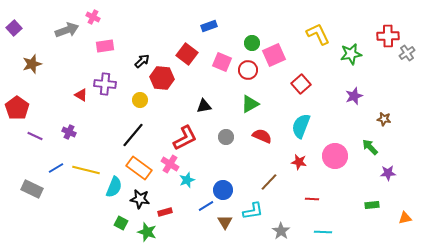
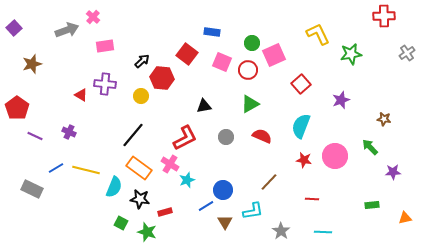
pink cross at (93, 17): rotated 16 degrees clockwise
blue rectangle at (209, 26): moved 3 px right, 6 px down; rotated 28 degrees clockwise
red cross at (388, 36): moved 4 px left, 20 px up
purple star at (354, 96): moved 13 px left, 4 px down
yellow circle at (140, 100): moved 1 px right, 4 px up
red star at (299, 162): moved 5 px right, 2 px up
purple star at (388, 173): moved 5 px right, 1 px up
